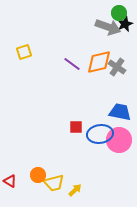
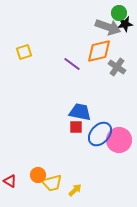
black star: rotated 14 degrees clockwise
orange diamond: moved 11 px up
blue trapezoid: moved 40 px left
blue ellipse: rotated 40 degrees counterclockwise
yellow trapezoid: moved 2 px left
